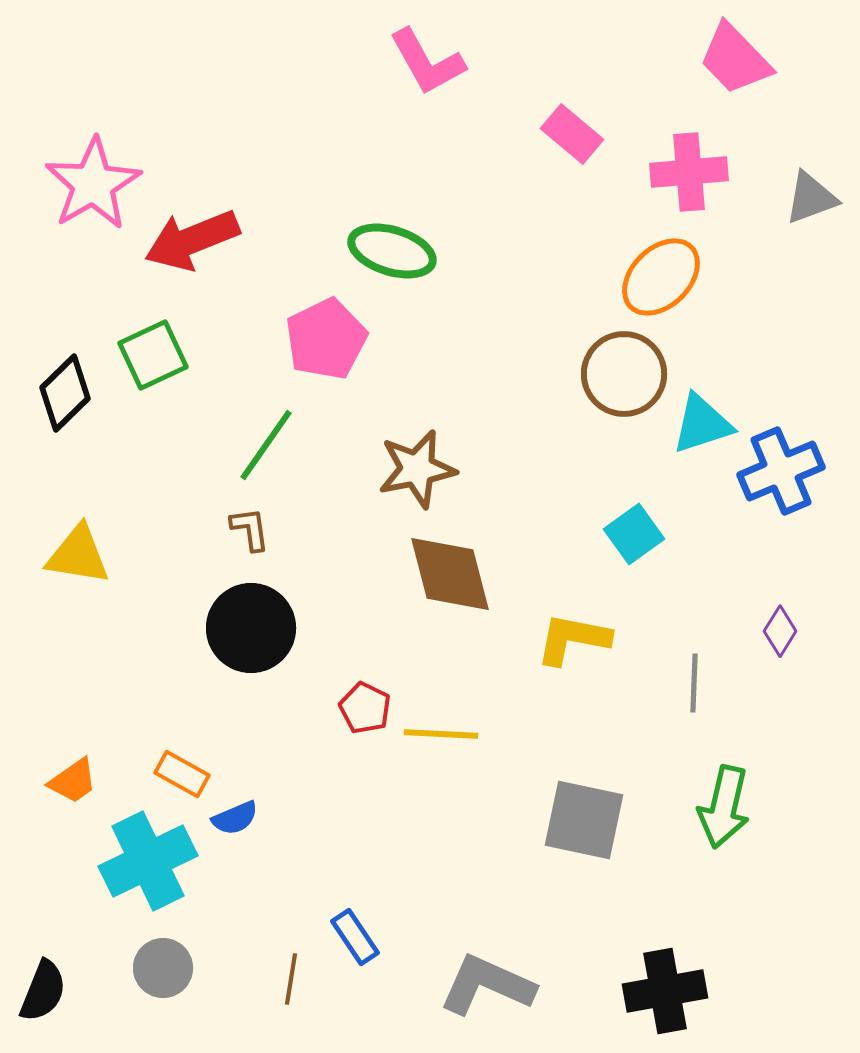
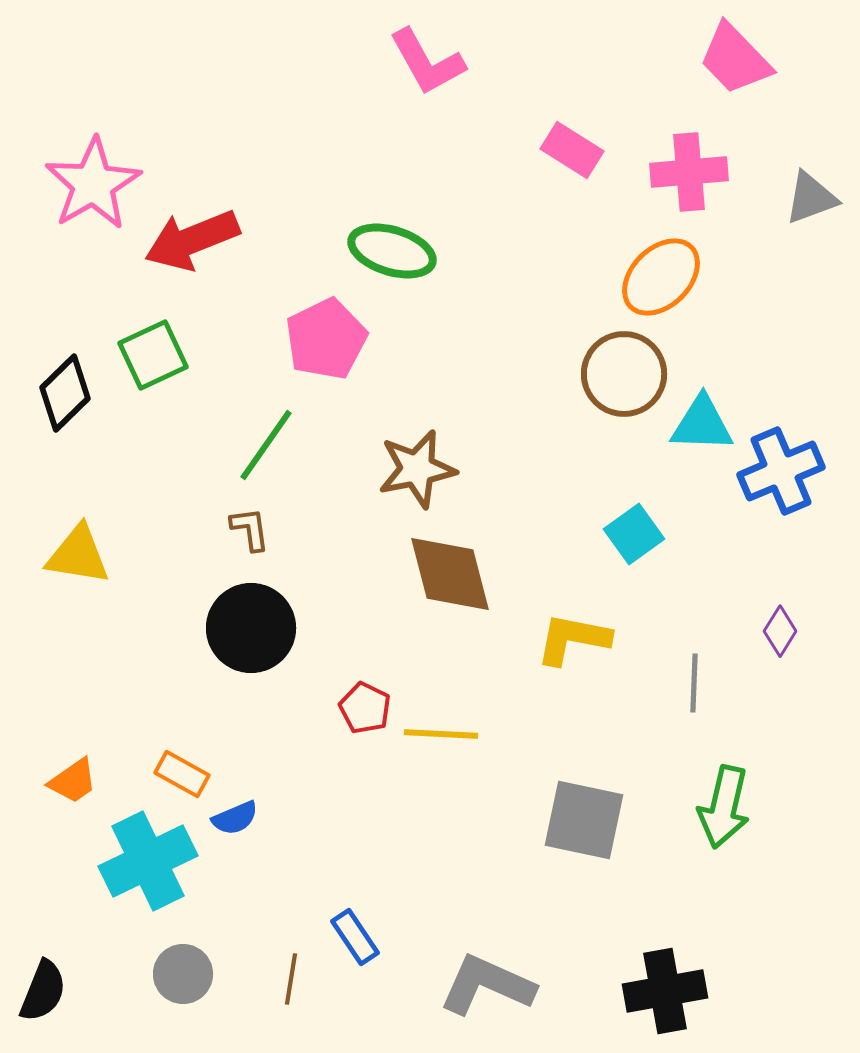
pink rectangle: moved 16 px down; rotated 8 degrees counterclockwise
cyan triangle: rotated 20 degrees clockwise
gray circle: moved 20 px right, 6 px down
